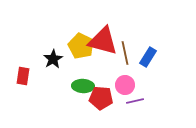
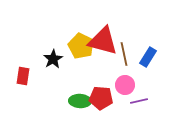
brown line: moved 1 px left, 1 px down
green ellipse: moved 3 px left, 15 px down
purple line: moved 4 px right
